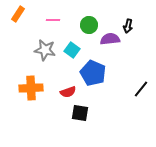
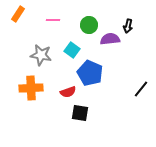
gray star: moved 4 px left, 5 px down
blue pentagon: moved 3 px left
